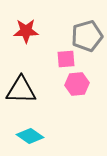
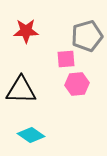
cyan diamond: moved 1 px right, 1 px up
